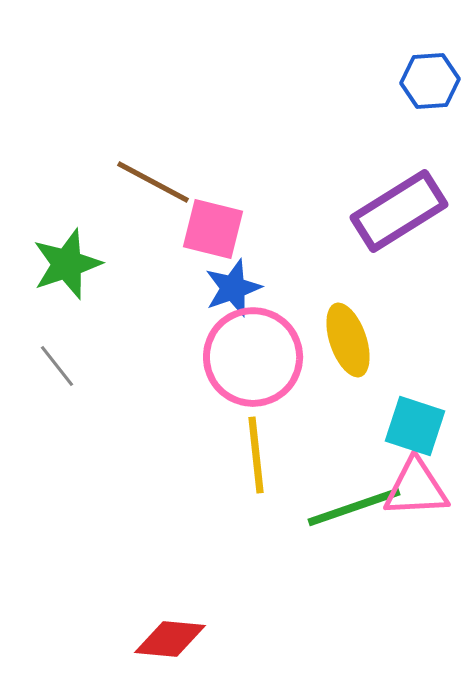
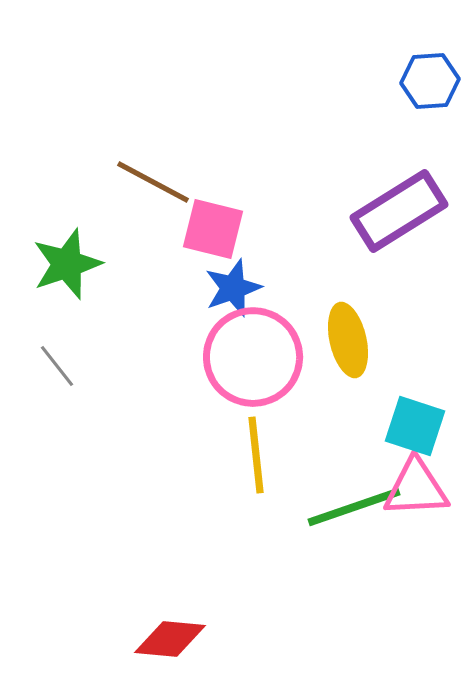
yellow ellipse: rotated 6 degrees clockwise
